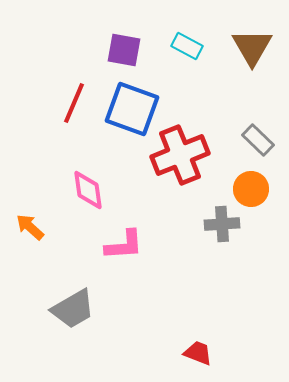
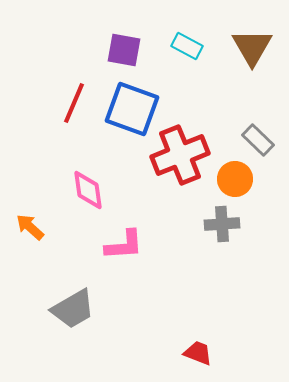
orange circle: moved 16 px left, 10 px up
